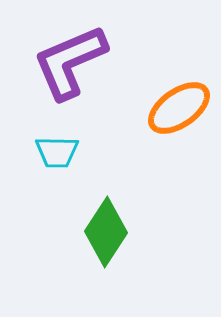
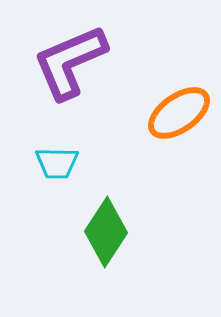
orange ellipse: moved 5 px down
cyan trapezoid: moved 11 px down
